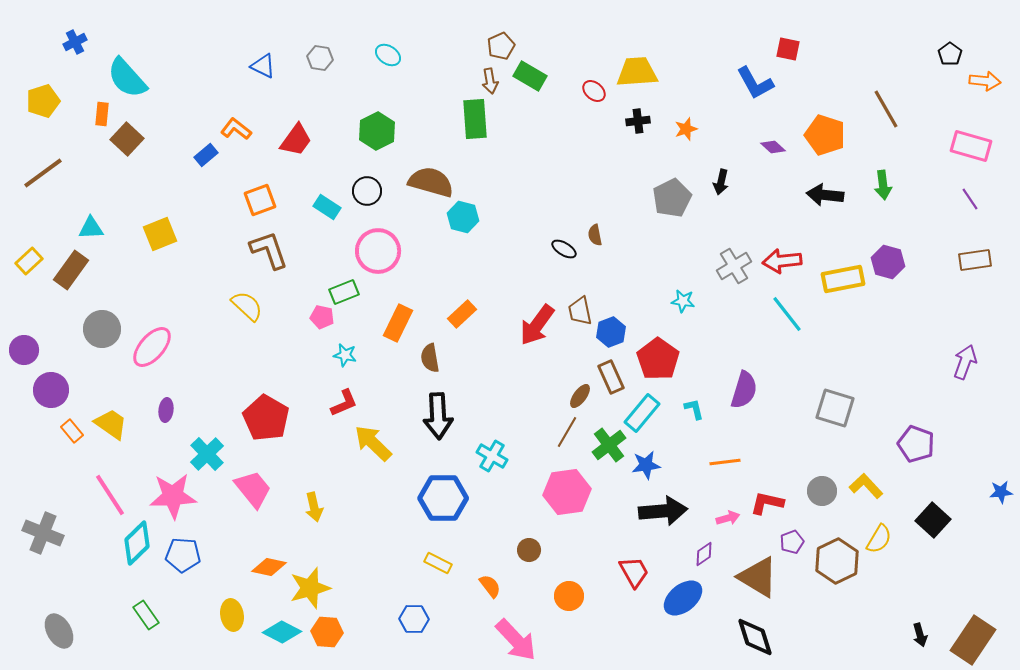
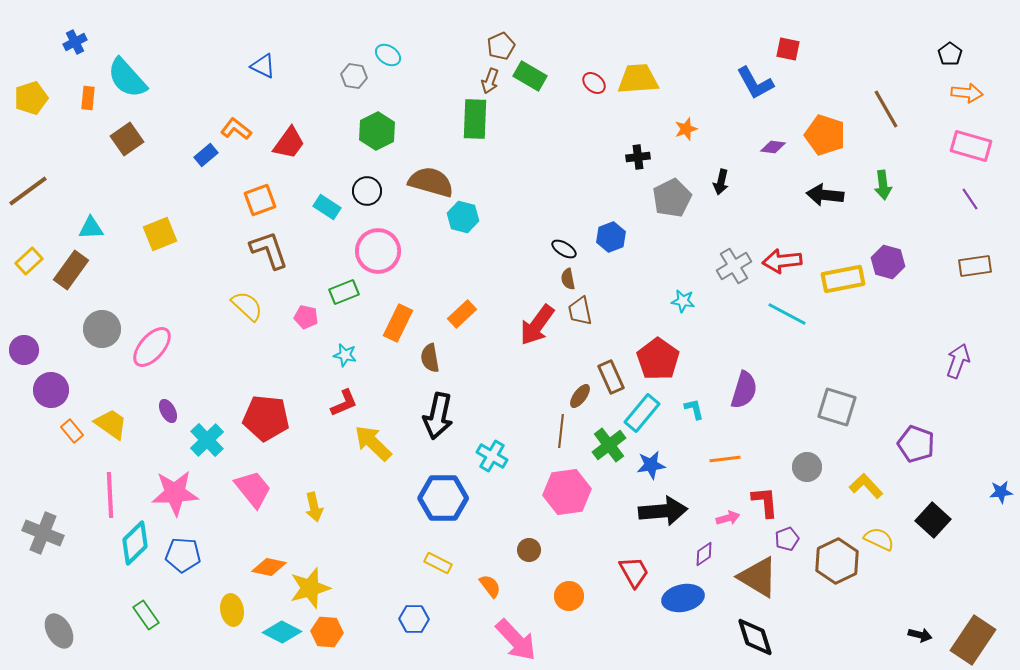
gray hexagon at (320, 58): moved 34 px right, 18 px down
yellow trapezoid at (637, 72): moved 1 px right, 7 px down
brown arrow at (490, 81): rotated 30 degrees clockwise
orange arrow at (985, 81): moved 18 px left, 12 px down
red ellipse at (594, 91): moved 8 px up
yellow pentagon at (43, 101): moved 12 px left, 3 px up
orange rectangle at (102, 114): moved 14 px left, 16 px up
green rectangle at (475, 119): rotated 6 degrees clockwise
black cross at (638, 121): moved 36 px down
brown square at (127, 139): rotated 12 degrees clockwise
red trapezoid at (296, 140): moved 7 px left, 3 px down
purple diamond at (773, 147): rotated 35 degrees counterclockwise
brown line at (43, 173): moved 15 px left, 18 px down
brown semicircle at (595, 235): moved 27 px left, 44 px down
brown rectangle at (975, 260): moved 6 px down
cyan line at (787, 314): rotated 24 degrees counterclockwise
pink pentagon at (322, 317): moved 16 px left
blue hexagon at (611, 332): moved 95 px up
purple arrow at (965, 362): moved 7 px left, 1 px up
gray square at (835, 408): moved 2 px right, 1 px up
purple ellipse at (166, 410): moved 2 px right, 1 px down; rotated 35 degrees counterclockwise
black arrow at (438, 416): rotated 15 degrees clockwise
red pentagon at (266, 418): rotated 24 degrees counterclockwise
brown line at (567, 432): moved 6 px left, 1 px up; rotated 24 degrees counterclockwise
cyan cross at (207, 454): moved 14 px up
orange line at (725, 462): moved 3 px up
blue star at (646, 465): moved 5 px right
gray circle at (822, 491): moved 15 px left, 24 px up
pink line at (110, 495): rotated 30 degrees clockwise
pink star at (173, 496): moved 2 px right, 3 px up
red L-shape at (767, 503): moved 2 px left, 1 px up; rotated 72 degrees clockwise
yellow semicircle at (879, 539): rotated 96 degrees counterclockwise
purple pentagon at (792, 542): moved 5 px left, 3 px up
cyan diamond at (137, 543): moved 2 px left
blue ellipse at (683, 598): rotated 27 degrees clockwise
yellow ellipse at (232, 615): moved 5 px up
black arrow at (920, 635): rotated 60 degrees counterclockwise
